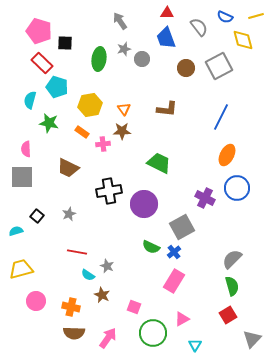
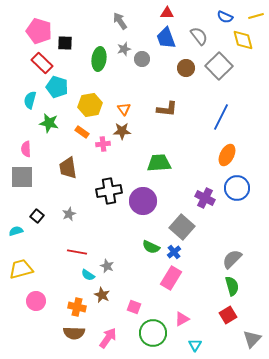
gray semicircle at (199, 27): moved 9 px down
gray square at (219, 66): rotated 16 degrees counterclockwise
green trapezoid at (159, 163): rotated 30 degrees counterclockwise
brown trapezoid at (68, 168): rotated 55 degrees clockwise
purple circle at (144, 204): moved 1 px left, 3 px up
gray square at (182, 227): rotated 20 degrees counterclockwise
pink rectangle at (174, 281): moved 3 px left, 3 px up
orange cross at (71, 307): moved 6 px right
